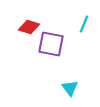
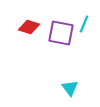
purple square: moved 10 px right, 11 px up
